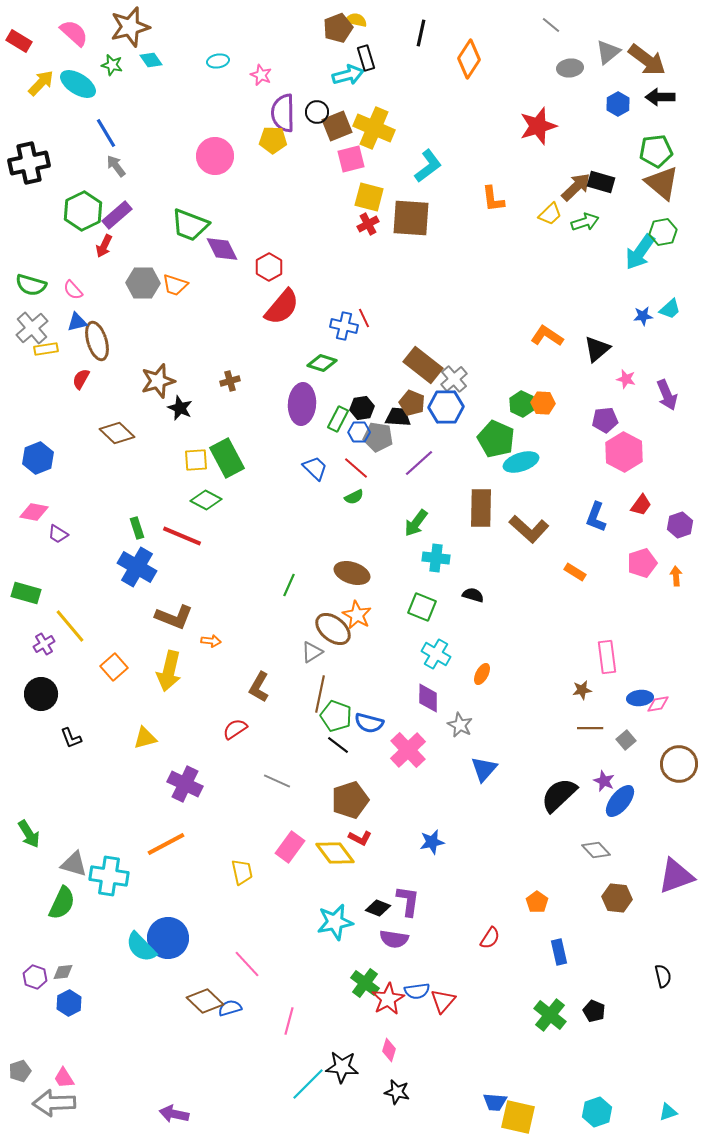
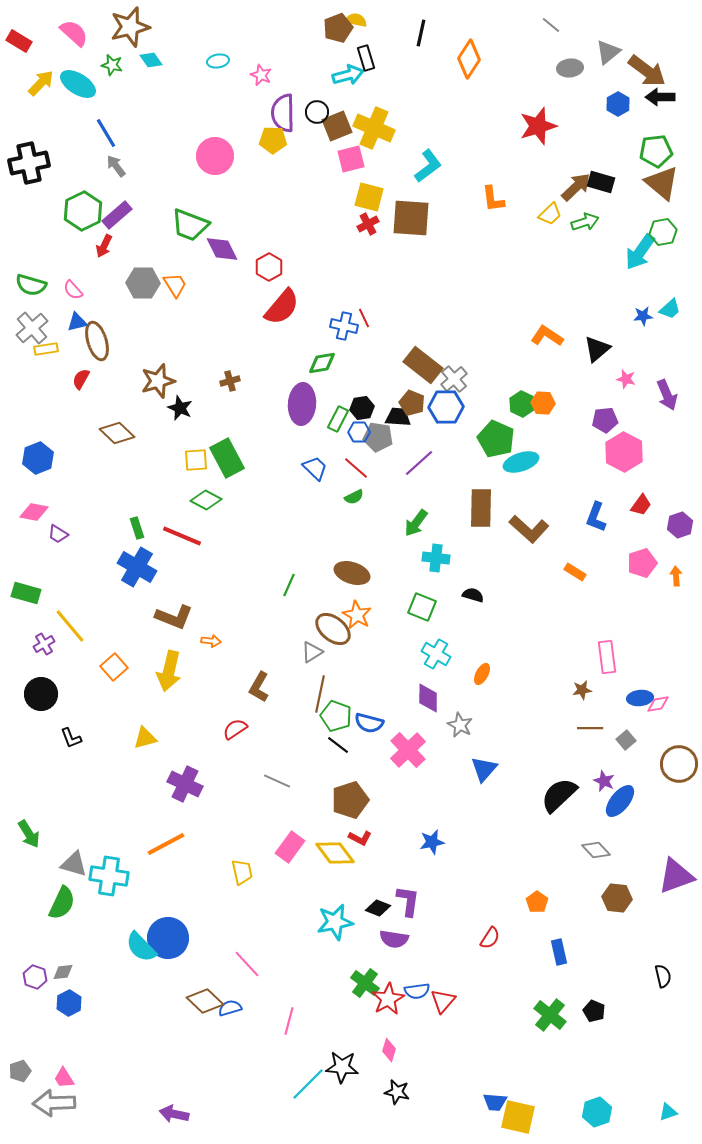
brown arrow at (647, 60): moved 11 px down
orange trapezoid at (175, 285): rotated 140 degrees counterclockwise
green diamond at (322, 363): rotated 28 degrees counterclockwise
